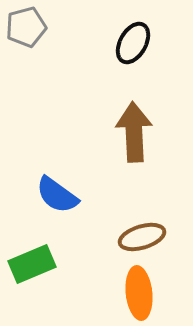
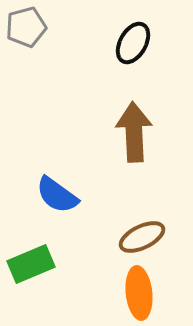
brown ellipse: rotated 9 degrees counterclockwise
green rectangle: moved 1 px left
